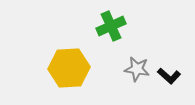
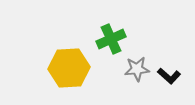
green cross: moved 13 px down
gray star: rotated 15 degrees counterclockwise
